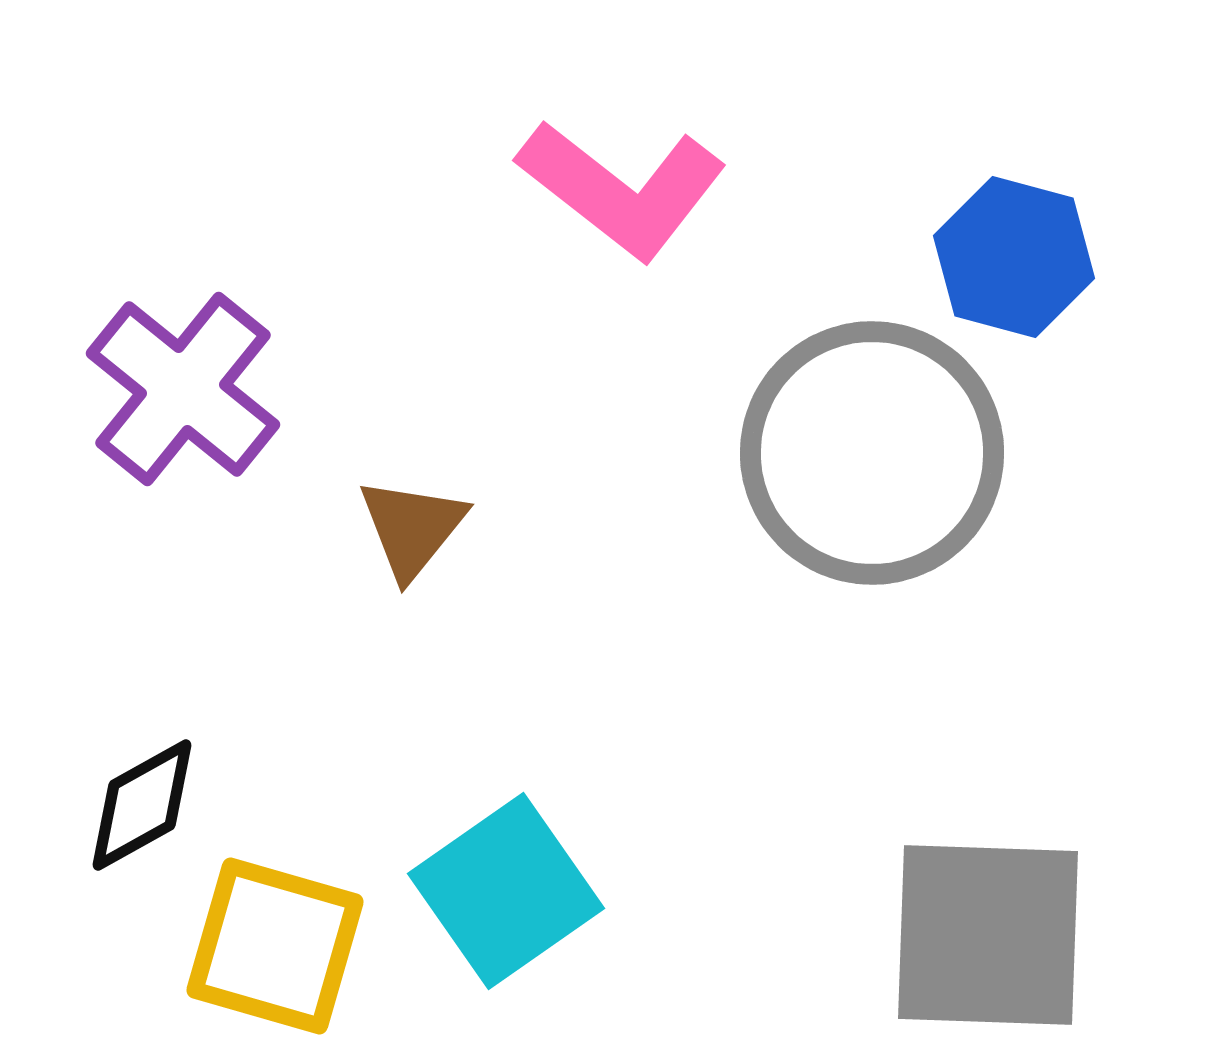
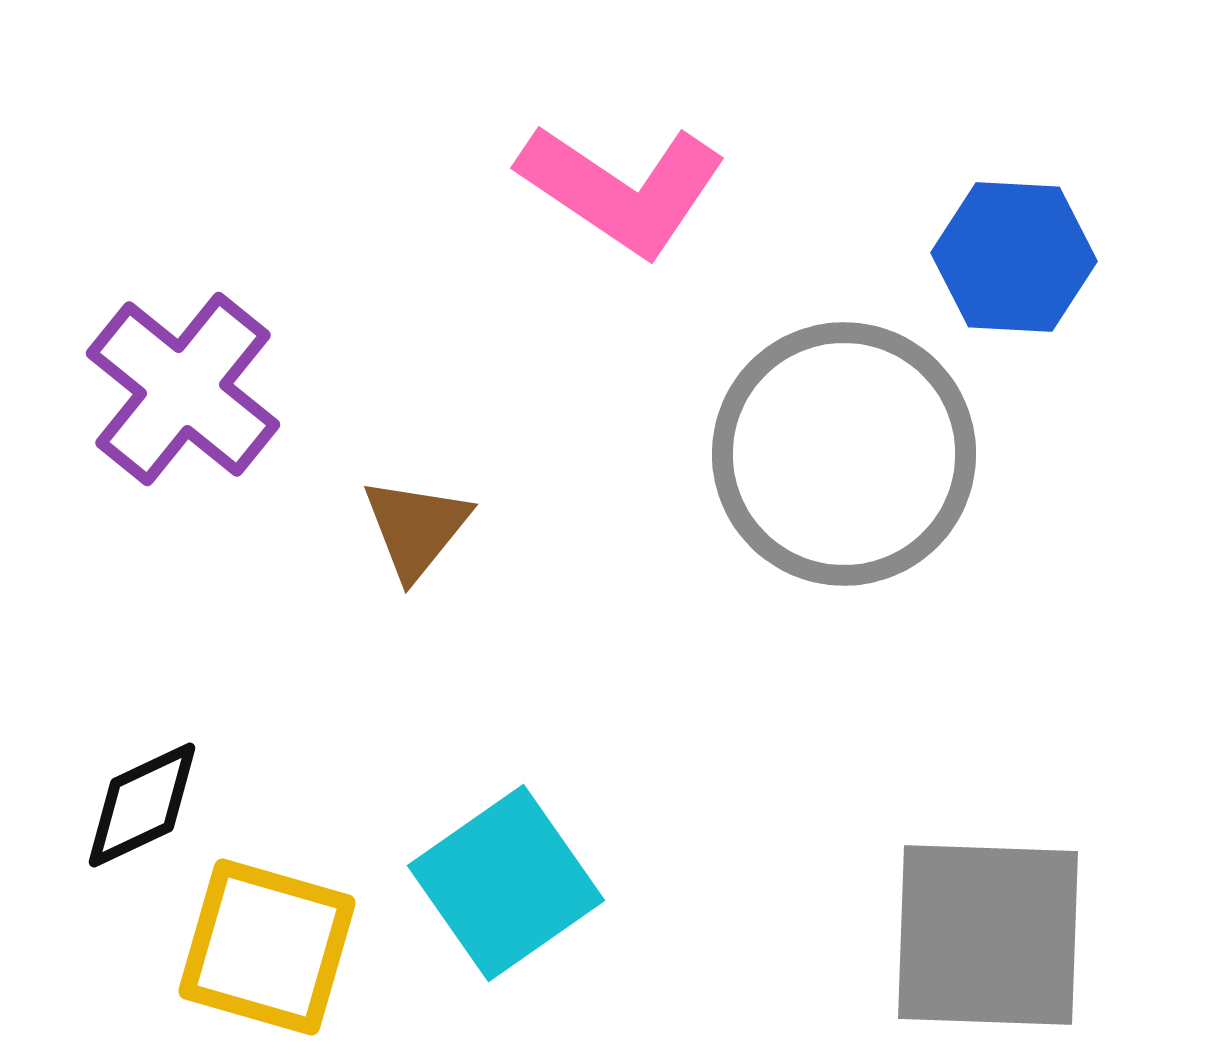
pink L-shape: rotated 4 degrees counterclockwise
blue hexagon: rotated 12 degrees counterclockwise
gray circle: moved 28 px left, 1 px down
brown triangle: moved 4 px right
black diamond: rotated 4 degrees clockwise
cyan square: moved 8 px up
yellow square: moved 8 px left, 1 px down
